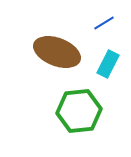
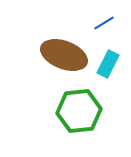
brown ellipse: moved 7 px right, 3 px down
